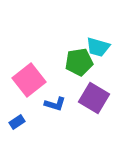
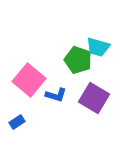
green pentagon: moved 1 px left, 2 px up; rotated 28 degrees clockwise
pink square: rotated 12 degrees counterclockwise
blue L-shape: moved 1 px right, 9 px up
